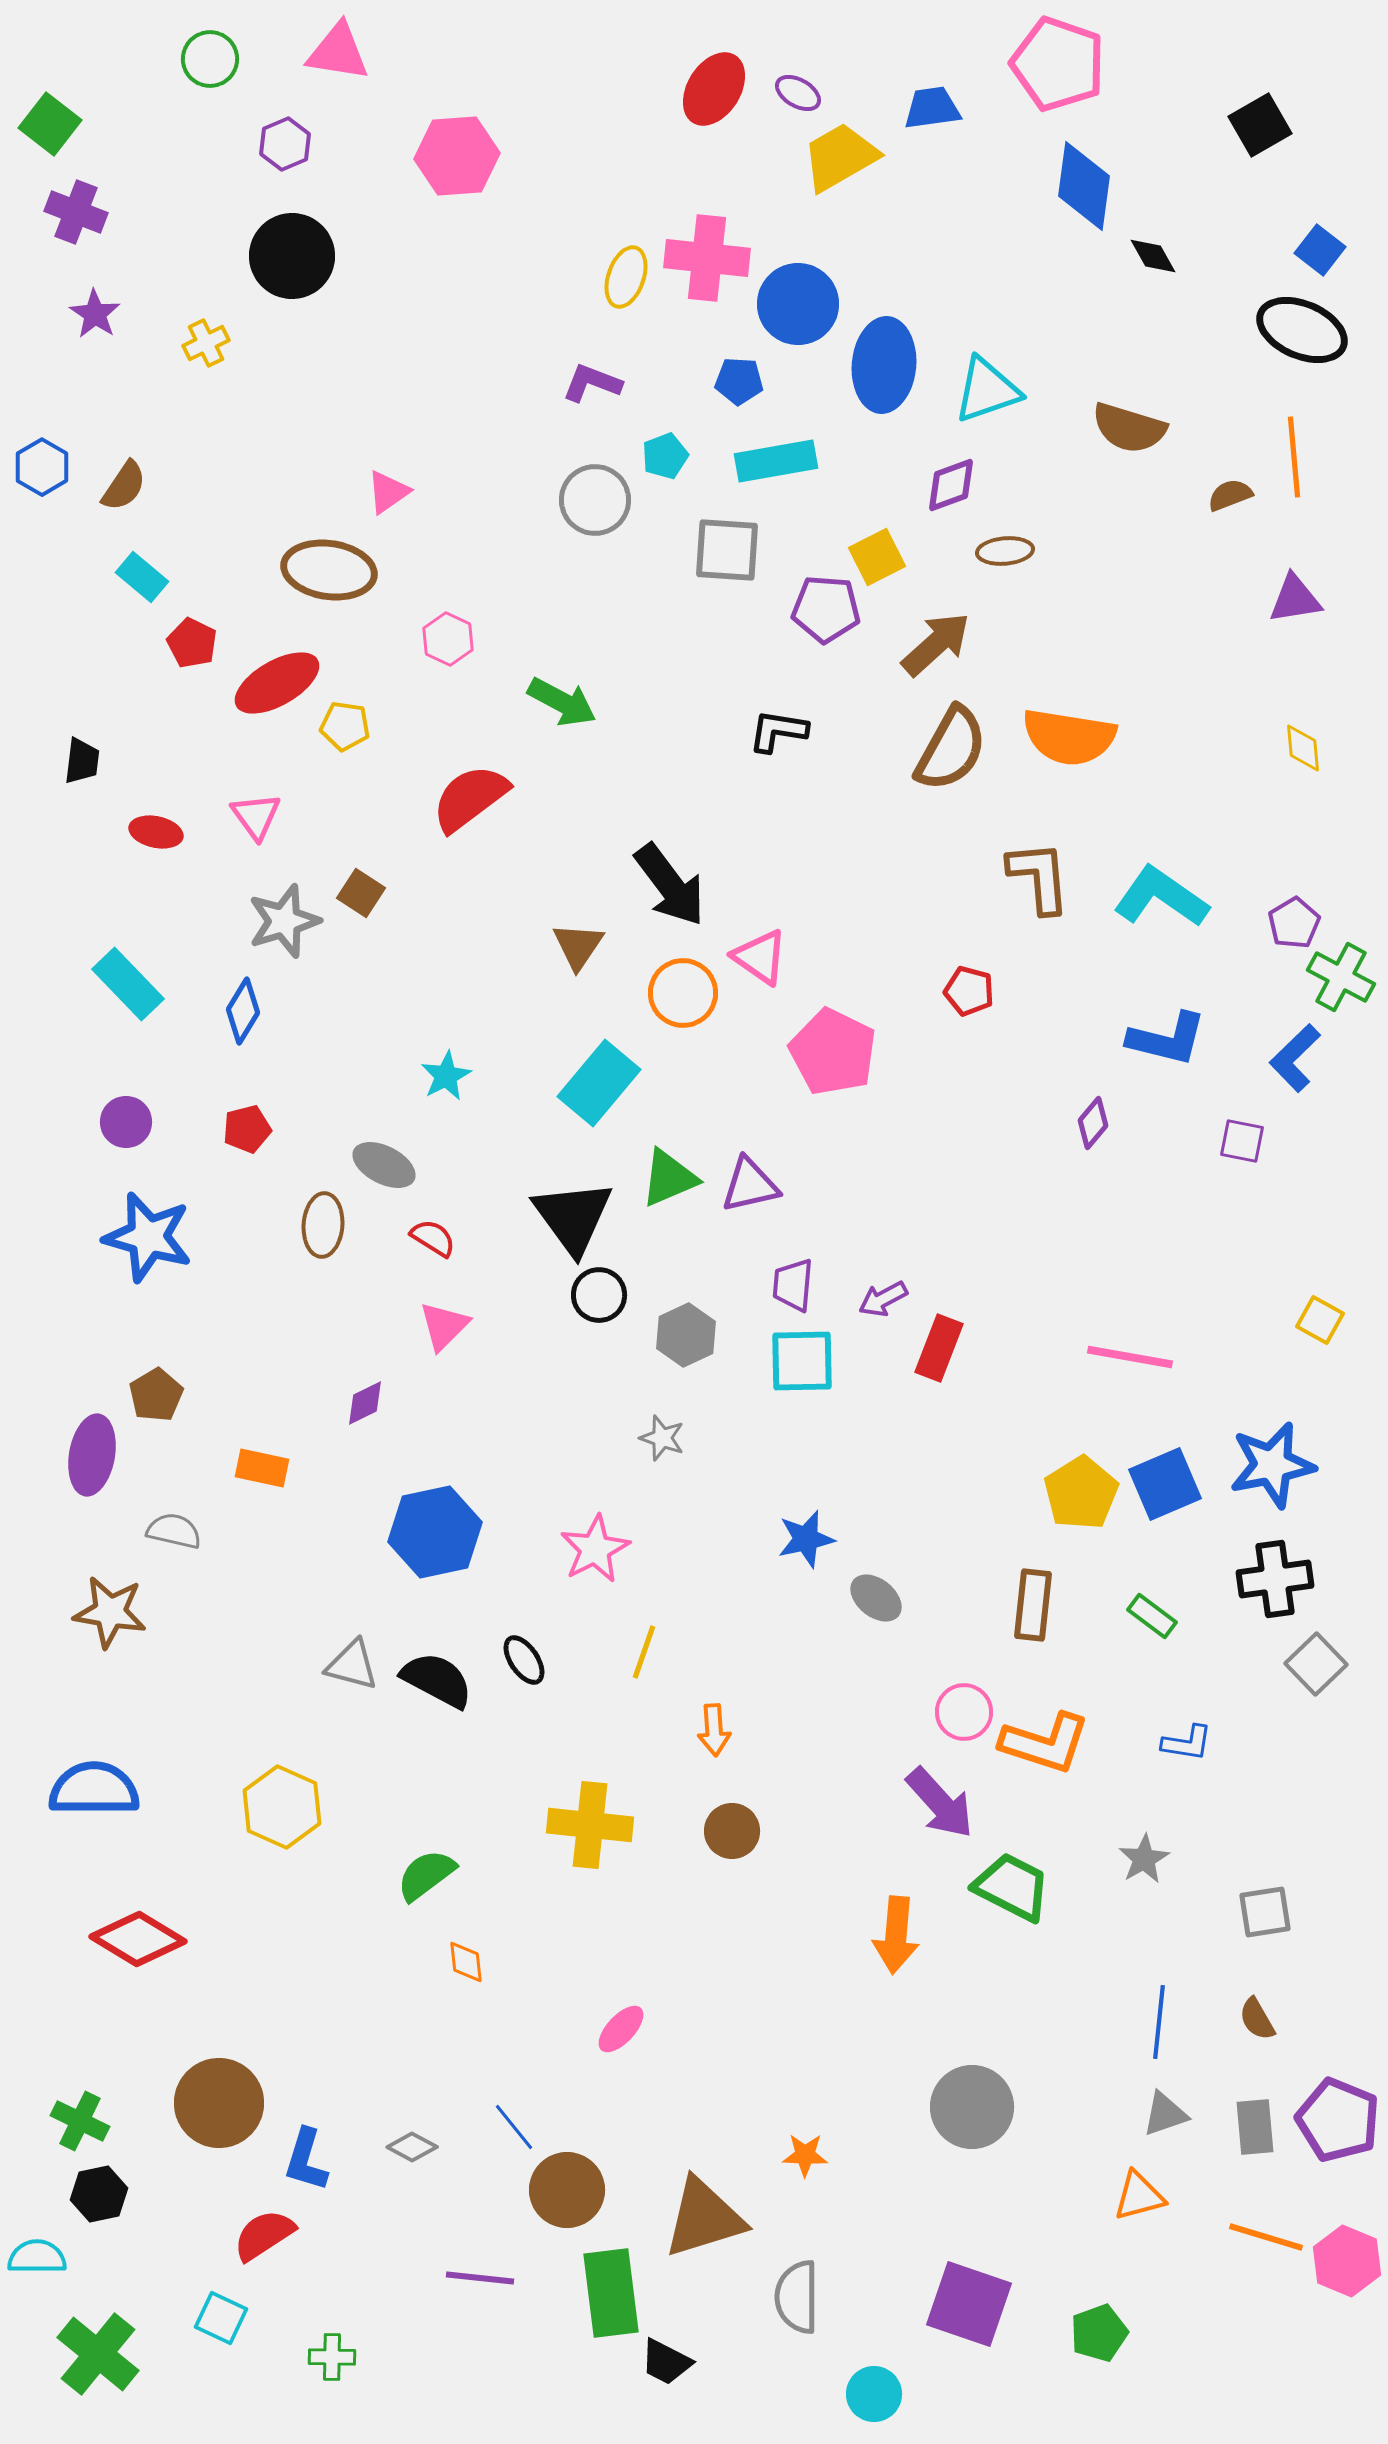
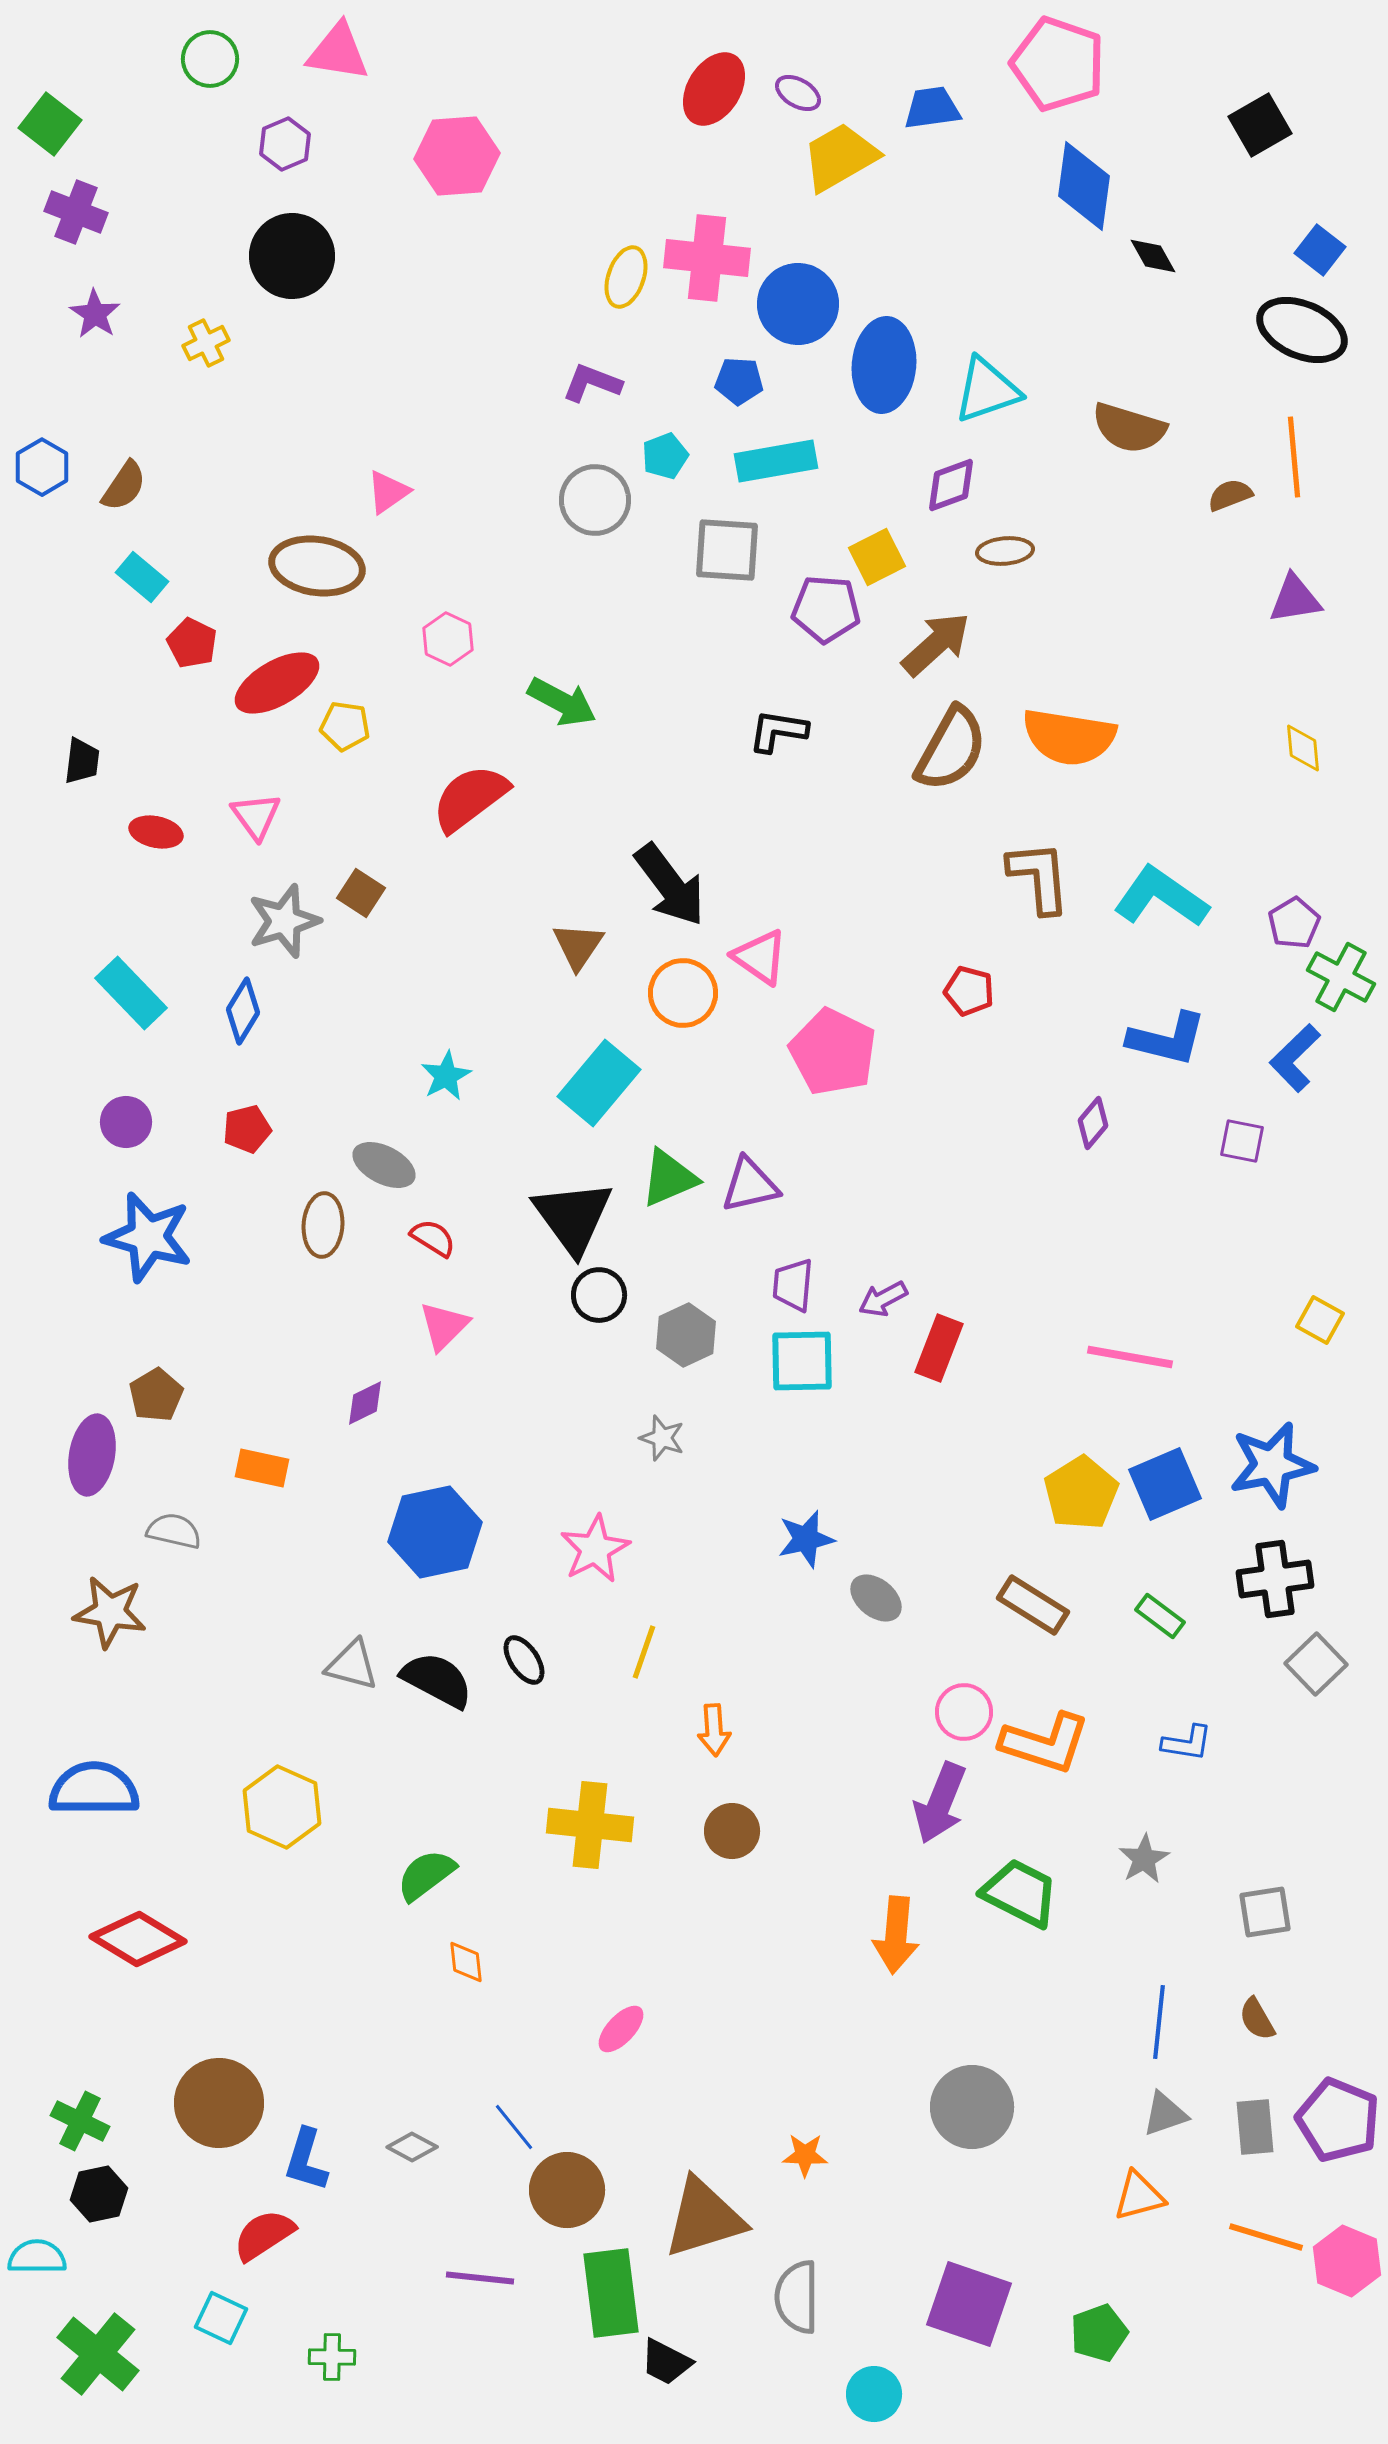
brown ellipse at (329, 570): moved 12 px left, 4 px up
cyan rectangle at (128, 984): moved 3 px right, 9 px down
brown rectangle at (1033, 1605): rotated 64 degrees counterclockwise
green rectangle at (1152, 1616): moved 8 px right
purple arrow at (940, 1803): rotated 64 degrees clockwise
green trapezoid at (1012, 1887): moved 8 px right, 6 px down
